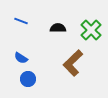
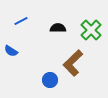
blue line: rotated 48 degrees counterclockwise
blue semicircle: moved 10 px left, 7 px up
blue circle: moved 22 px right, 1 px down
